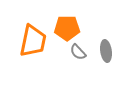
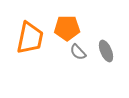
orange trapezoid: moved 3 px left, 3 px up
gray ellipse: rotated 15 degrees counterclockwise
